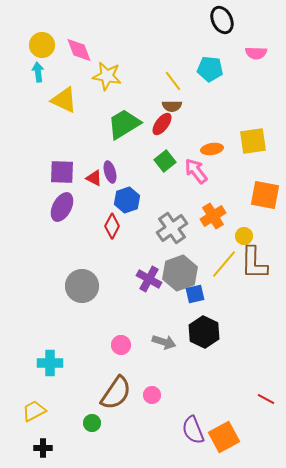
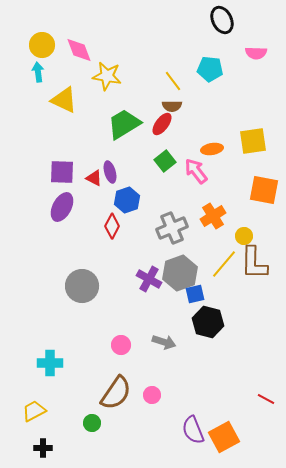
orange square at (265, 195): moved 1 px left, 5 px up
gray cross at (172, 228): rotated 12 degrees clockwise
black hexagon at (204, 332): moved 4 px right, 10 px up; rotated 12 degrees counterclockwise
